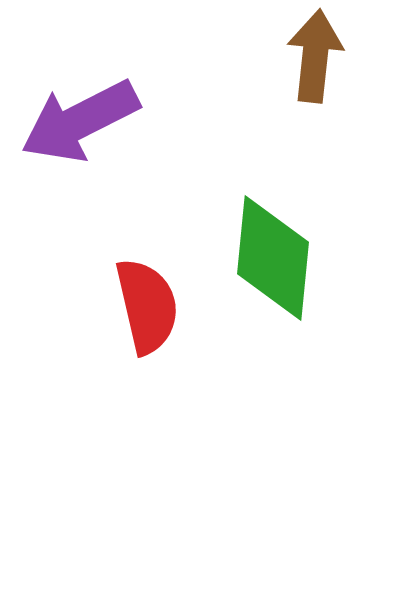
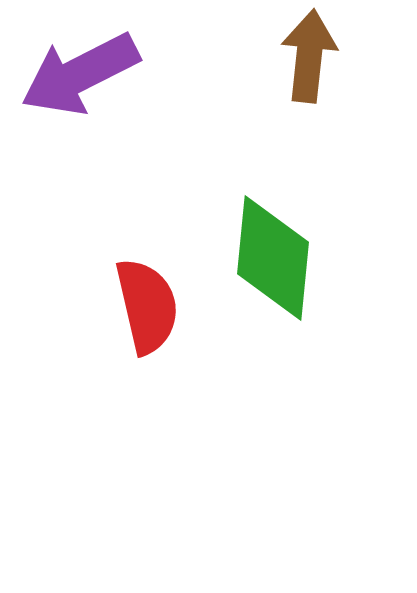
brown arrow: moved 6 px left
purple arrow: moved 47 px up
